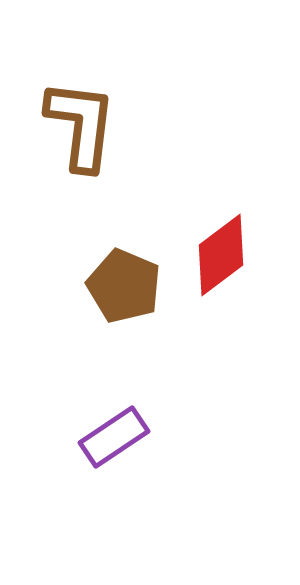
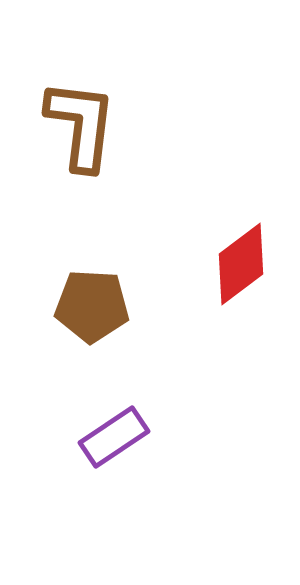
red diamond: moved 20 px right, 9 px down
brown pentagon: moved 32 px left, 20 px down; rotated 20 degrees counterclockwise
